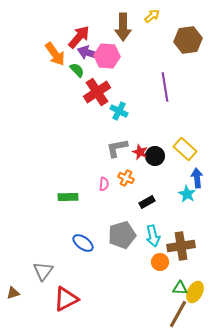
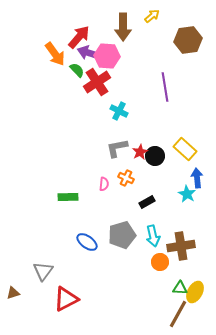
red cross: moved 10 px up
red star: rotated 21 degrees clockwise
blue ellipse: moved 4 px right, 1 px up
